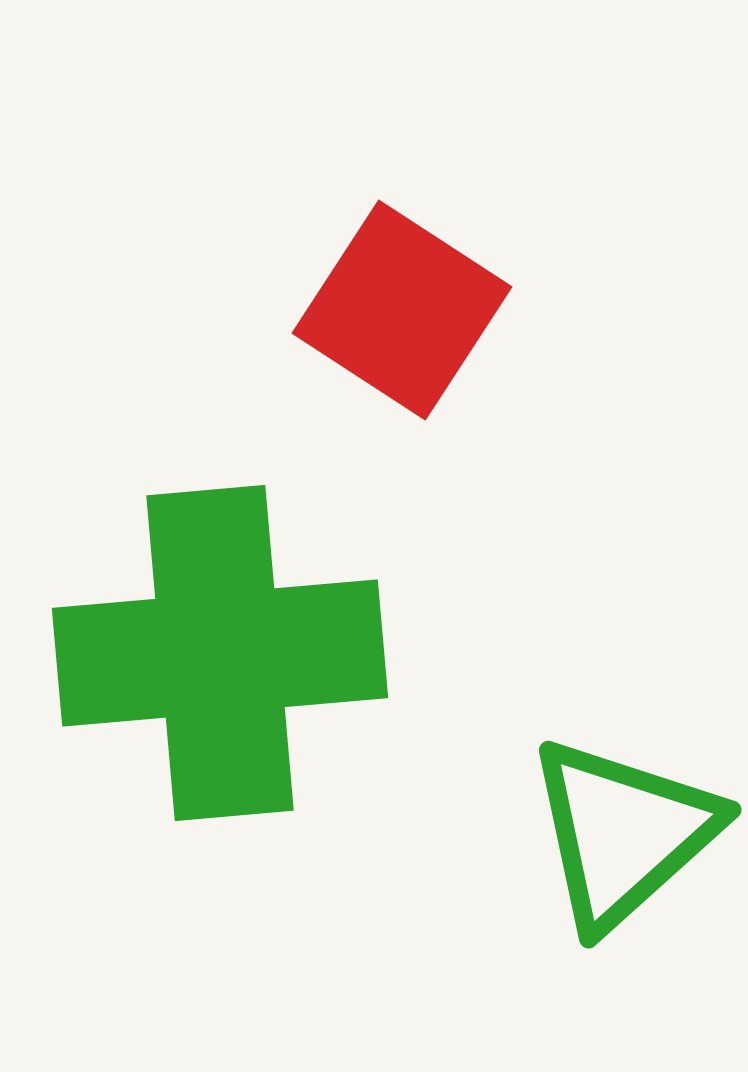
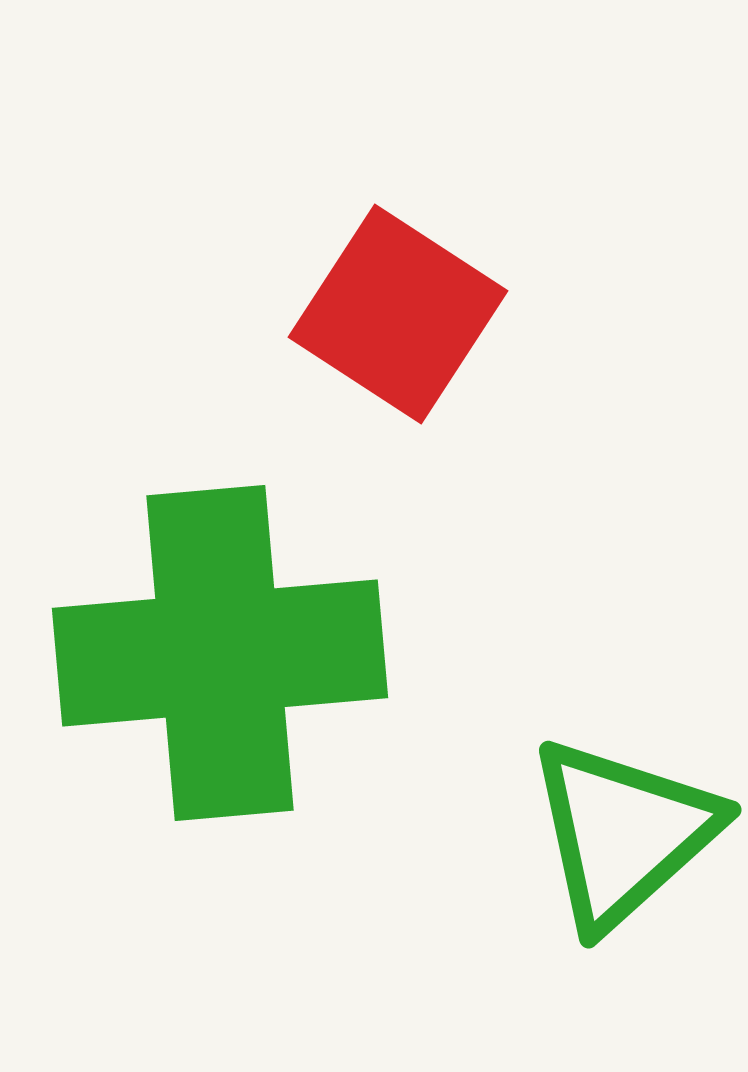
red square: moved 4 px left, 4 px down
